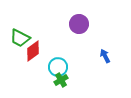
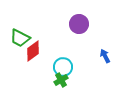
cyan circle: moved 5 px right
